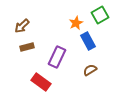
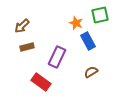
green square: rotated 18 degrees clockwise
orange star: rotated 24 degrees counterclockwise
brown semicircle: moved 1 px right, 2 px down
